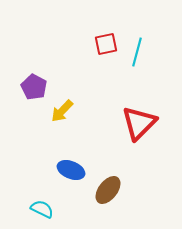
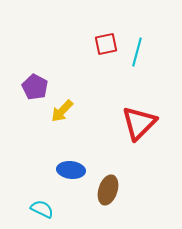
purple pentagon: moved 1 px right
blue ellipse: rotated 16 degrees counterclockwise
brown ellipse: rotated 20 degrees counterclockwise
